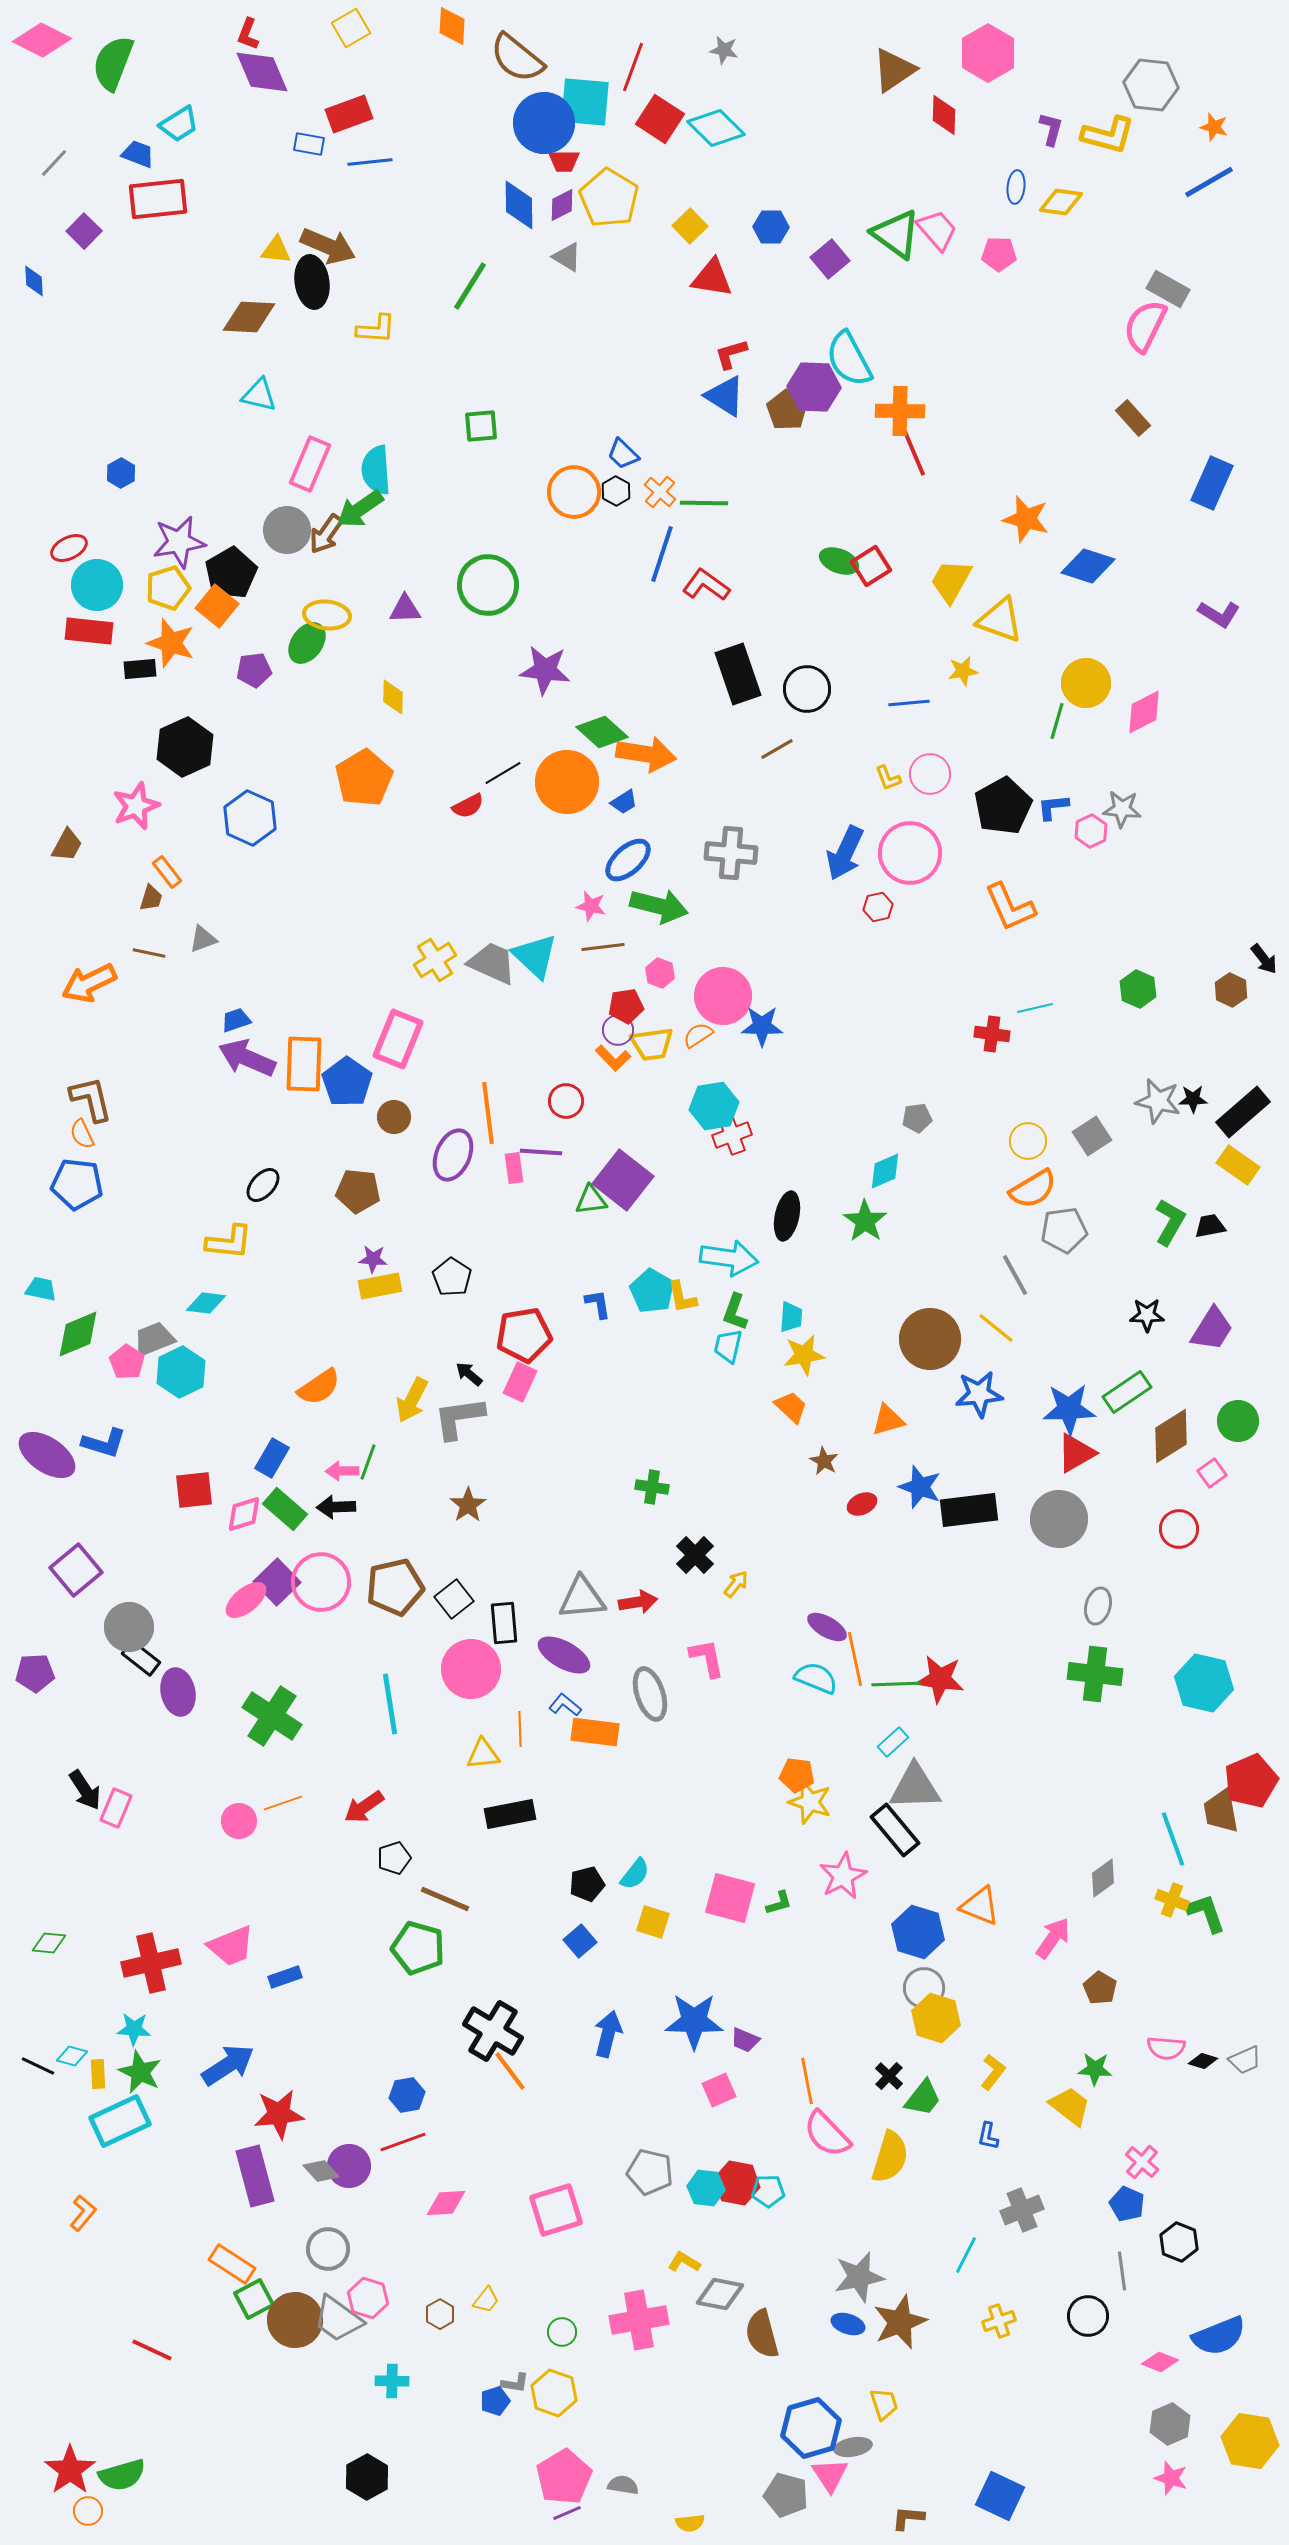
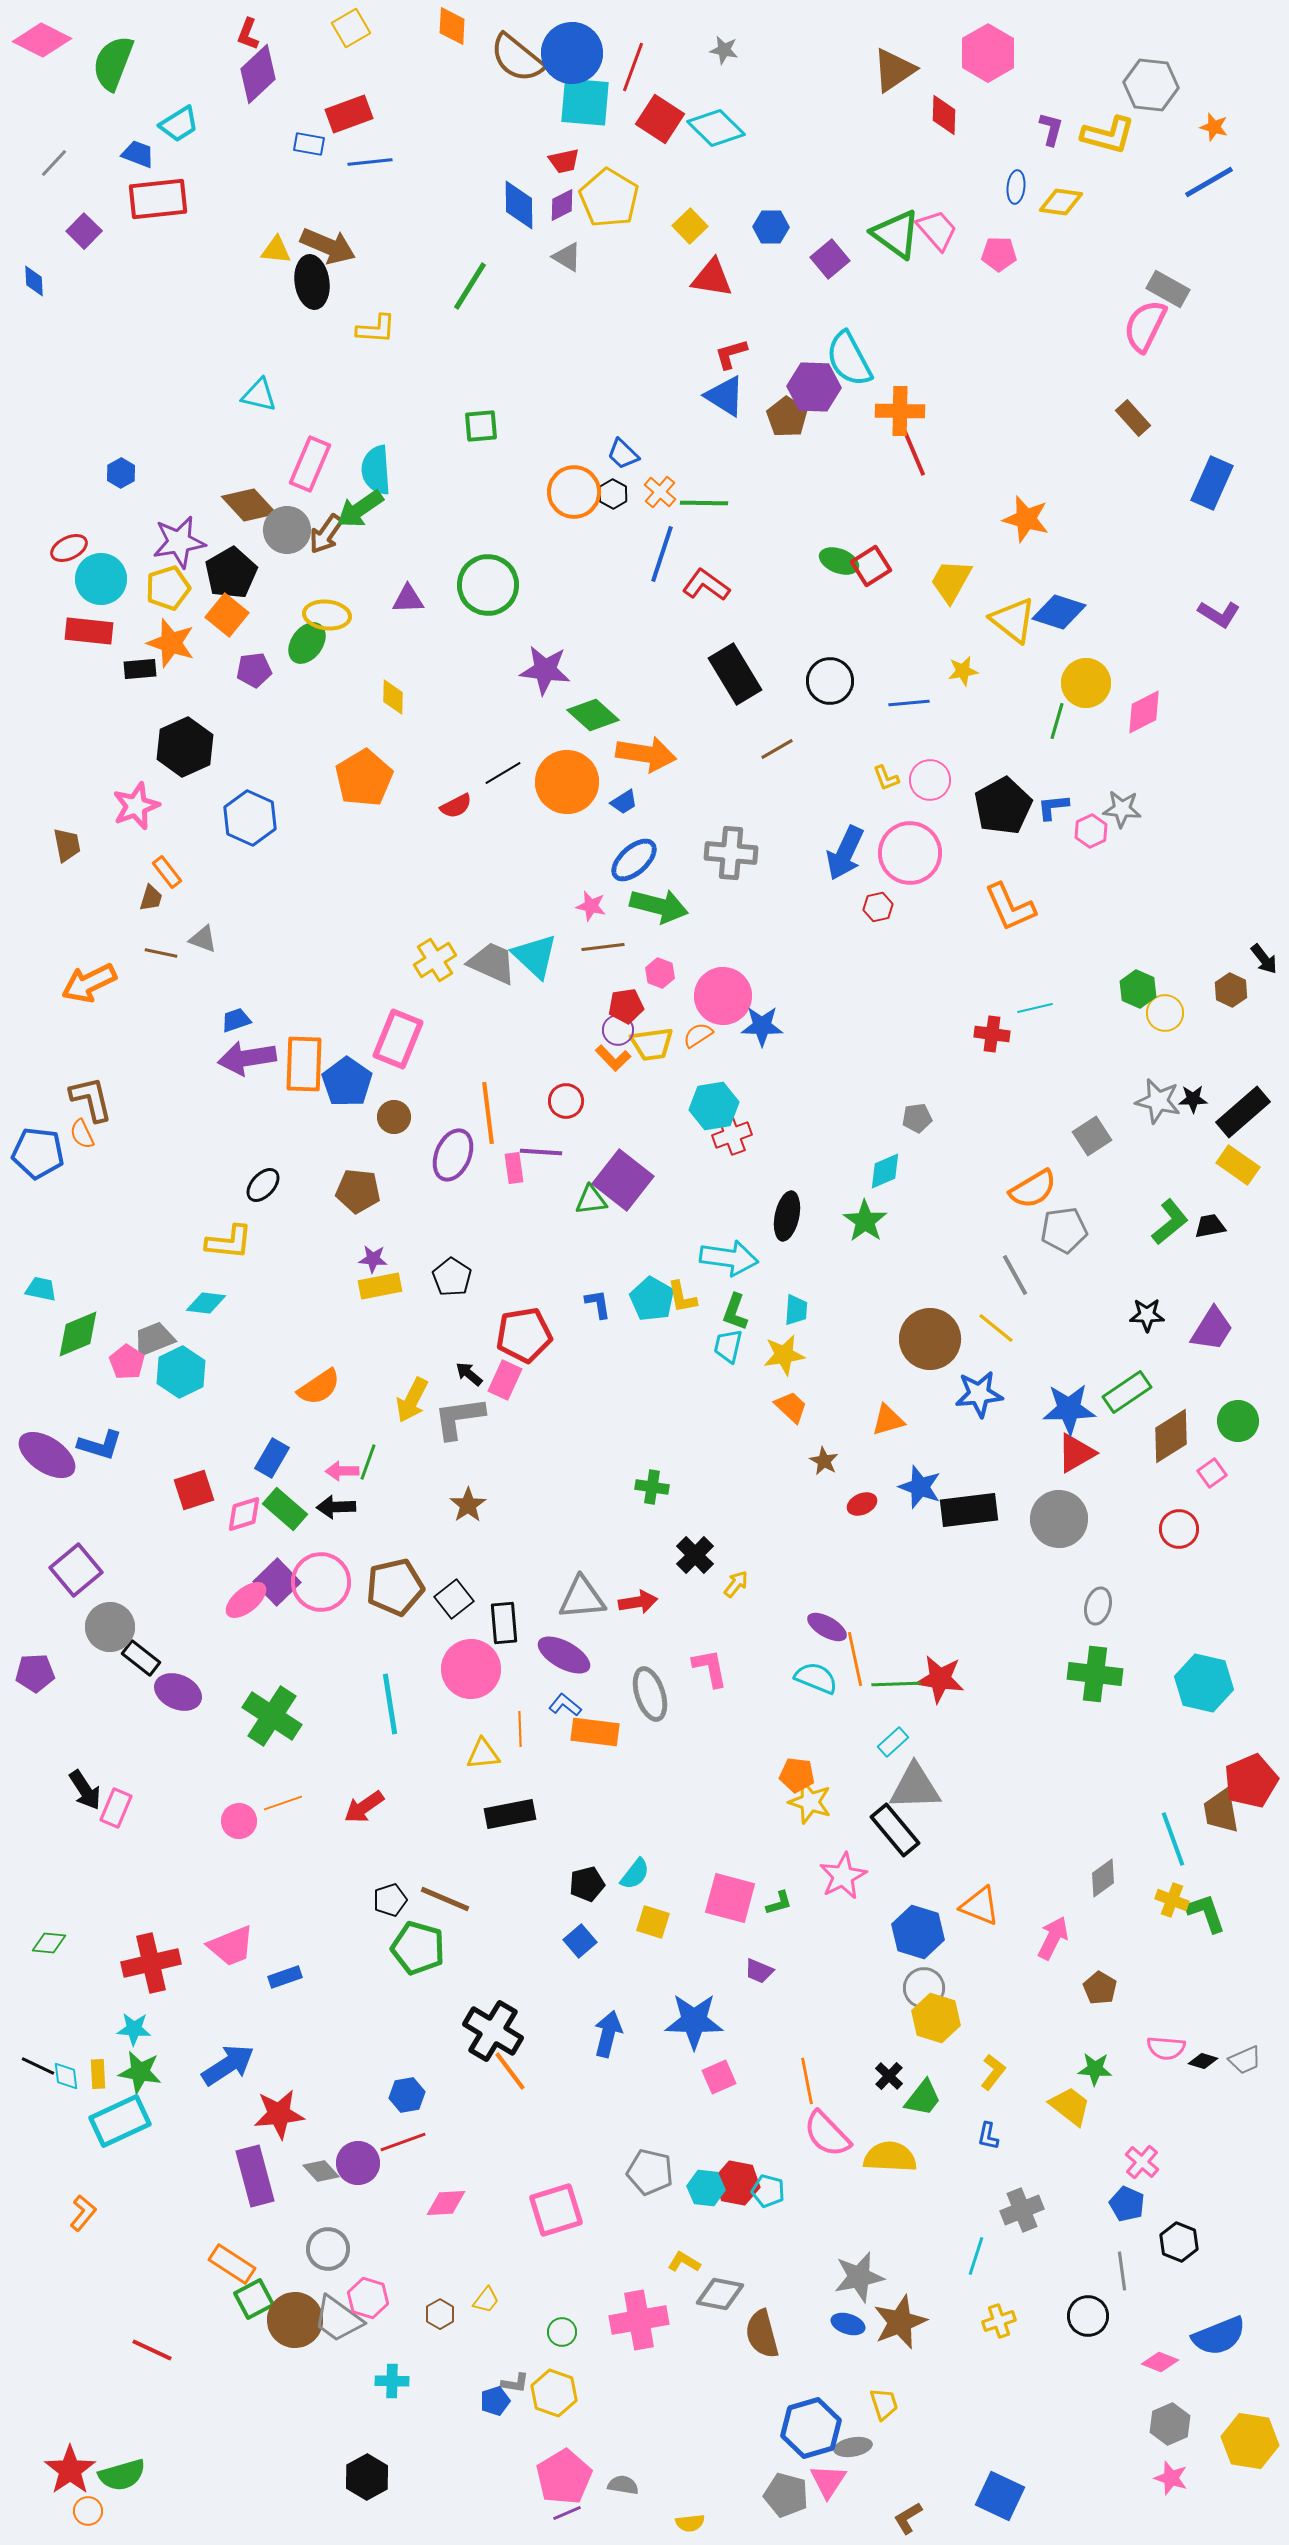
purple diamond at (262, 72): moved 4 px left, 2 px down; rotated 70 degrees clockwise
blue circle at (544, 123): moved 28 px right, 70 px up
red trapezoid at (564, 161): rotated 12 degrees counterclockwise
brown diamond at (249, 317): moved 188 px down; rotated 44 degrees clockwise
brown pentagon at (787, 410): moved 7 px down
black hexagon at (616, 491): moved 3 px left, 3 px down
blue diamond at (1088, 566): moved 29 px left, 46 px down
cyan circle at (97, 585): moved 4 px right, 6 px up
orange square at (217, 606): moved 10 px right, 9 px down
purple triangle at (405, 609): moved 3 px right, 10 px up
yellow triangle at (1000, 620): moved 13 px right; rotated 18 degrees clockwise
black rectangle at (738, 674): moved 3 px left; rotated 12 degrees counterclockwise
black circle at (807, 689): moved 23 px right, 8 px up
green diamond at (602, 732): moved 9 px left, 17 px up
pink circle at (930, 774): moved 6 px down
yellow L-shape at (888, 778): moved 2 px left
red semicircle at (468, 806): moved 12 px left
brown trapezoid at (67, 845): rotated 39 degrees counterclockwise
blue ellipse at (628, 860): moved 6 px right
gray triangle at (203, 939): rotated 40 degrees clockwise
brown line at (149, 953): moved 12 px right
purple arrow at (247, 1058): rotated 32 degrees counterclockwise
yellow circle at (1028, 1141): moved 137 px right, 128 px up
blue pentagon at (77, 1184): moved 39 px left, 31 px up
green L-shape at (1170, 1222): rotated 21 degrees clockwise
cyan pentagon at (652, 1291): moved 8 px down
cyan trapezoid at (791, 1317): moved 5 px right, 7 px up
yellow star at (804, 1355): moved 20 px left
pink rectangle at (520, 1382): moved 15 px left, 2 px up
blue L-shape at (104, 1443): moved 4 px left, 2 px down
red square at (194, 1490): rotated 12 degrees counterclockwise
gray circle at (129, 1627): moved 19 px left
pink L-shape at (707, 1658): moved 3 px right, 10 px down
purple ellipse at (178, 1692): rotated 54 degrees counterclockwise
black pentagon at (394, 1858): moved 4 px left, 42 px down
pink arrow at (1053, 1938): rotated 9 degrees counterclockwise
purple trapezoid at (745, 2040): moved 14 px right, 69 px up
cyan diamond at (72, 2056): moved 6 px left, 20 px down; rotated 68 degrees clockwise
green star at (140, 2072): rotated 15 degrees counterclockwise
pink square at (719, 2090): moved 13 px up
yellow semicircle at (890, 2157): rotated 104 degrees counterclockwise
purple circle at (349, 2166): moved 9 px right, 3 px up
cyan pentagon at (768, 2191): rotated 16 degrees clockwise
cyan line at (966, 2255): moved 10 px right, 1 px down; rotated 9 degrees counterclockwise
pink triangle at (830, 2475): moved 2 px left, 6 px down; rotated 6 degrees clockwise
brown L-shape at (908, 2518): rotated 36 degrees counterclockwise
